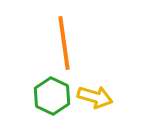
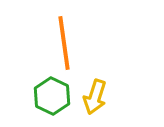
yellow arrow: rotated 92 degrees clockwise
